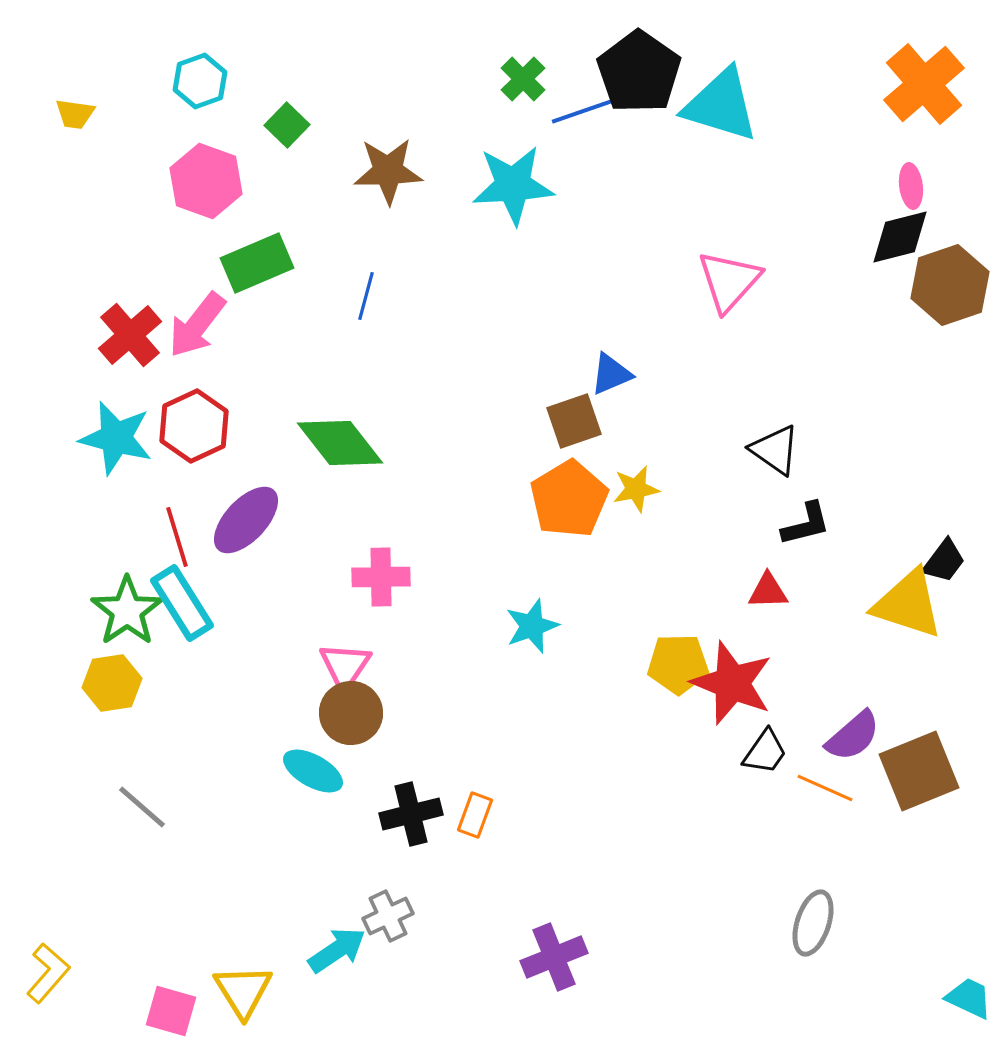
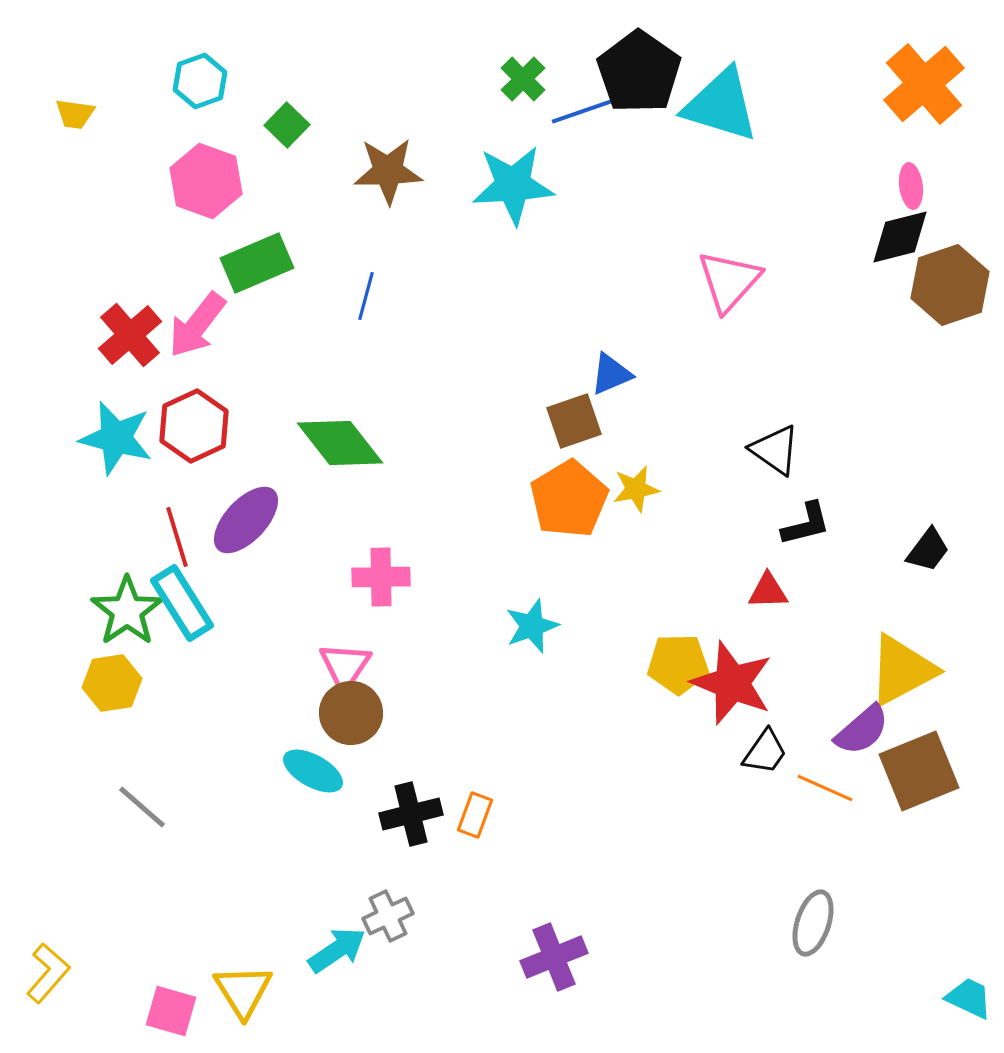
black trapezoid at (944, 561): moved 16 px left, 11 px up
yellow triangle at (908, 604): moved 6 px left, 66 px down; rotated 46 degrees counterclockwise
purple semicircle at (853, 736): moved 9 px right, 6 px up
